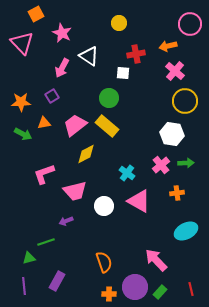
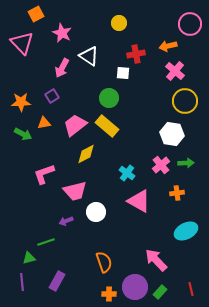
white circle at (104, 206): moved 8 px left, 6 px down
purple line at (24, 286): moved 2 px left, 4 px up
